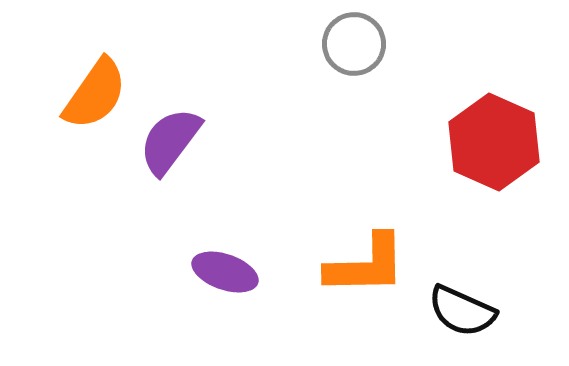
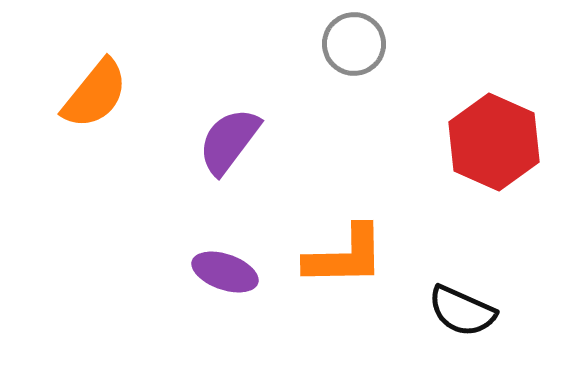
orange semicircle: rotated 4 degrees clockwise
purple semicircle: moved 59 px right
orange L-shape: moved 21 px left, 9 px up
